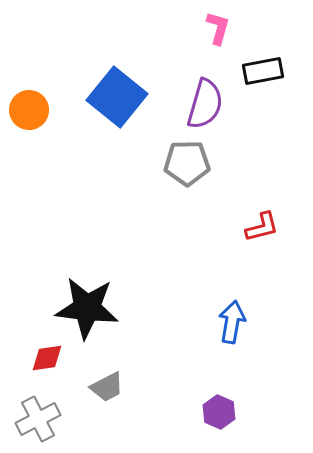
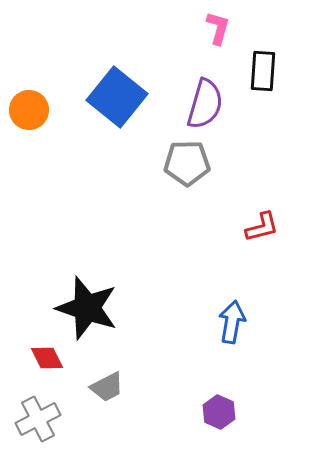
black rectangle: rotated 75 degrees counterclockwise
black star: rotated 12 degrees clockwise
red diamond: rotated 72 degrees clockwise
